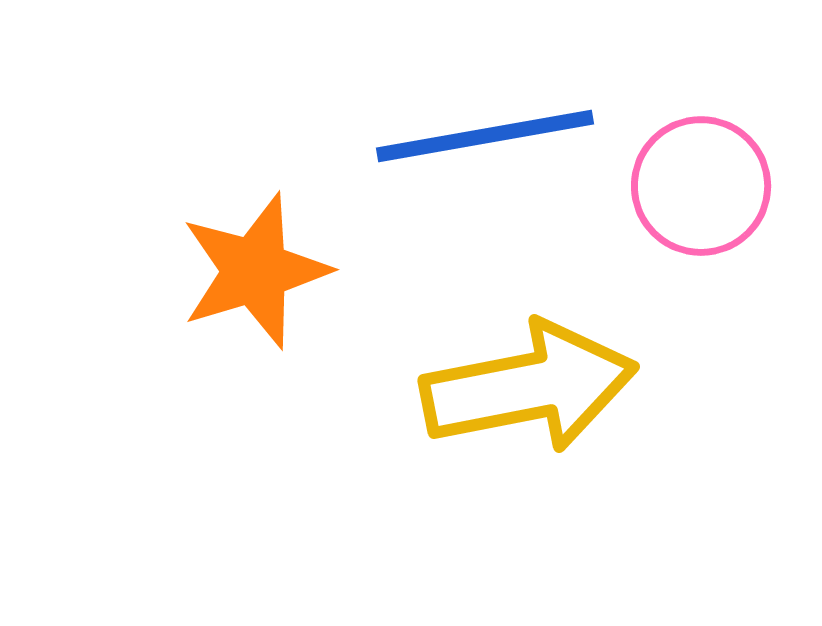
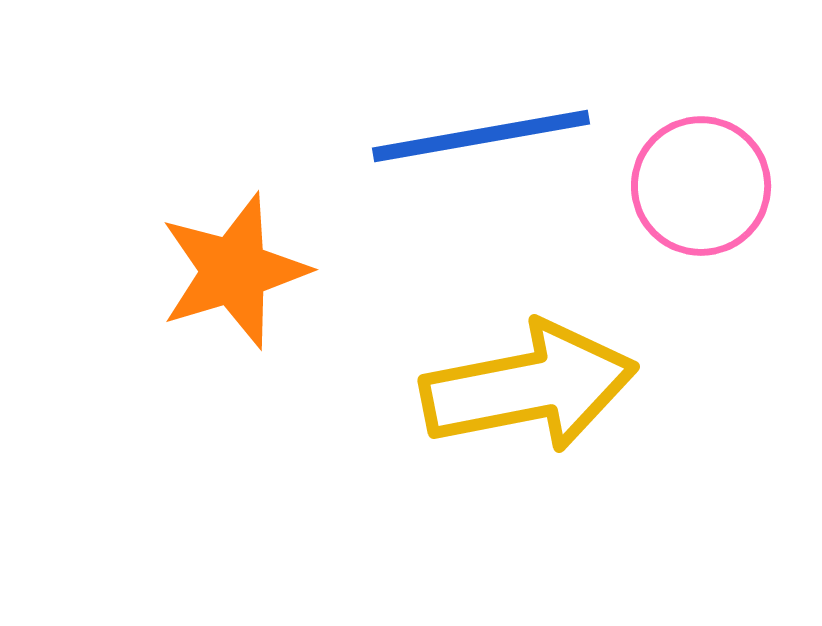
blue line: moved 4 px left
orange star: moved 21 px left
